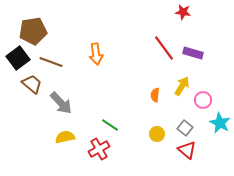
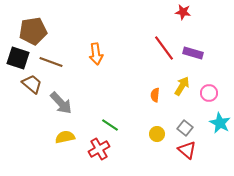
black square: rotated 35 degrees counterclockwise
pink circle: moved 6 px right, 7 px up
